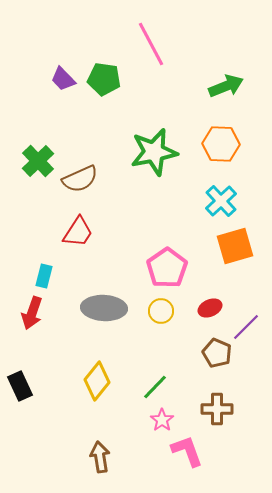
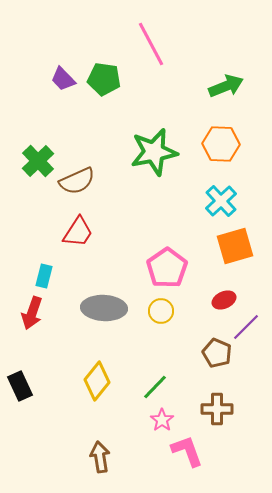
brown semicircle: moved 3 px left, 2 px down
red ellipse: moved 14 px right, 8 px up
